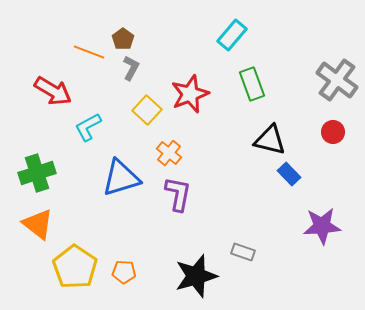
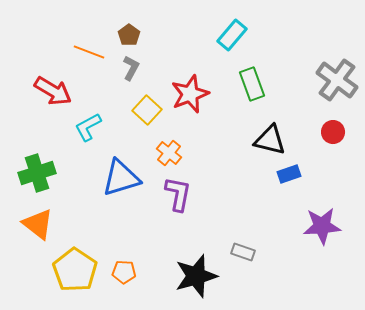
brown pentagon: moved 6 px right, 4 px up
blue rectangle: rotated 65 degrees counterclockwise
yellow pentagon: moved 3 px down
